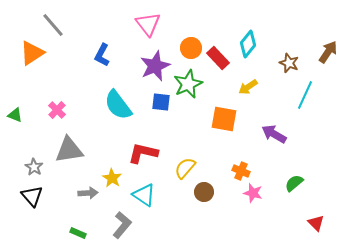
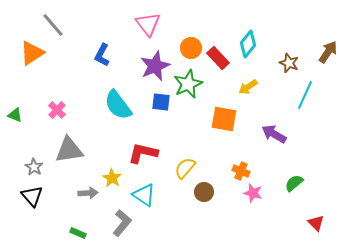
gray L-shape: moved 2 px up
